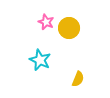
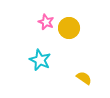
yellow semicircle: moved 6 px right, 1 px up; rotated 77 degrees counterclockwise
